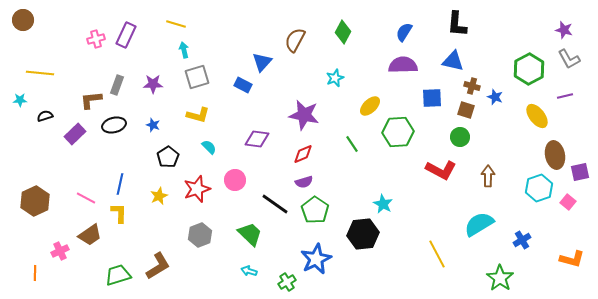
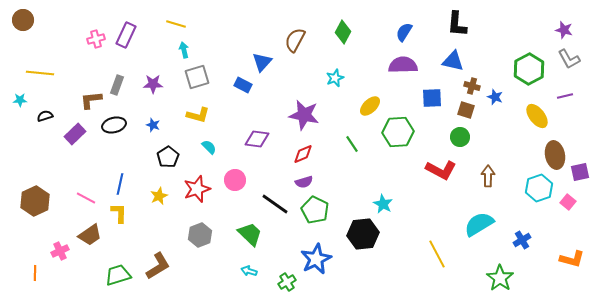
green pentagon at (315, 210): rotated 8 degrees counterclockwise
